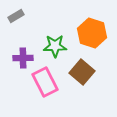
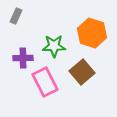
gray rectangle: rotated 35 degrees counterclockwise
green star: moved 1 px left
brown square: rotated 10 degrees clockwise
